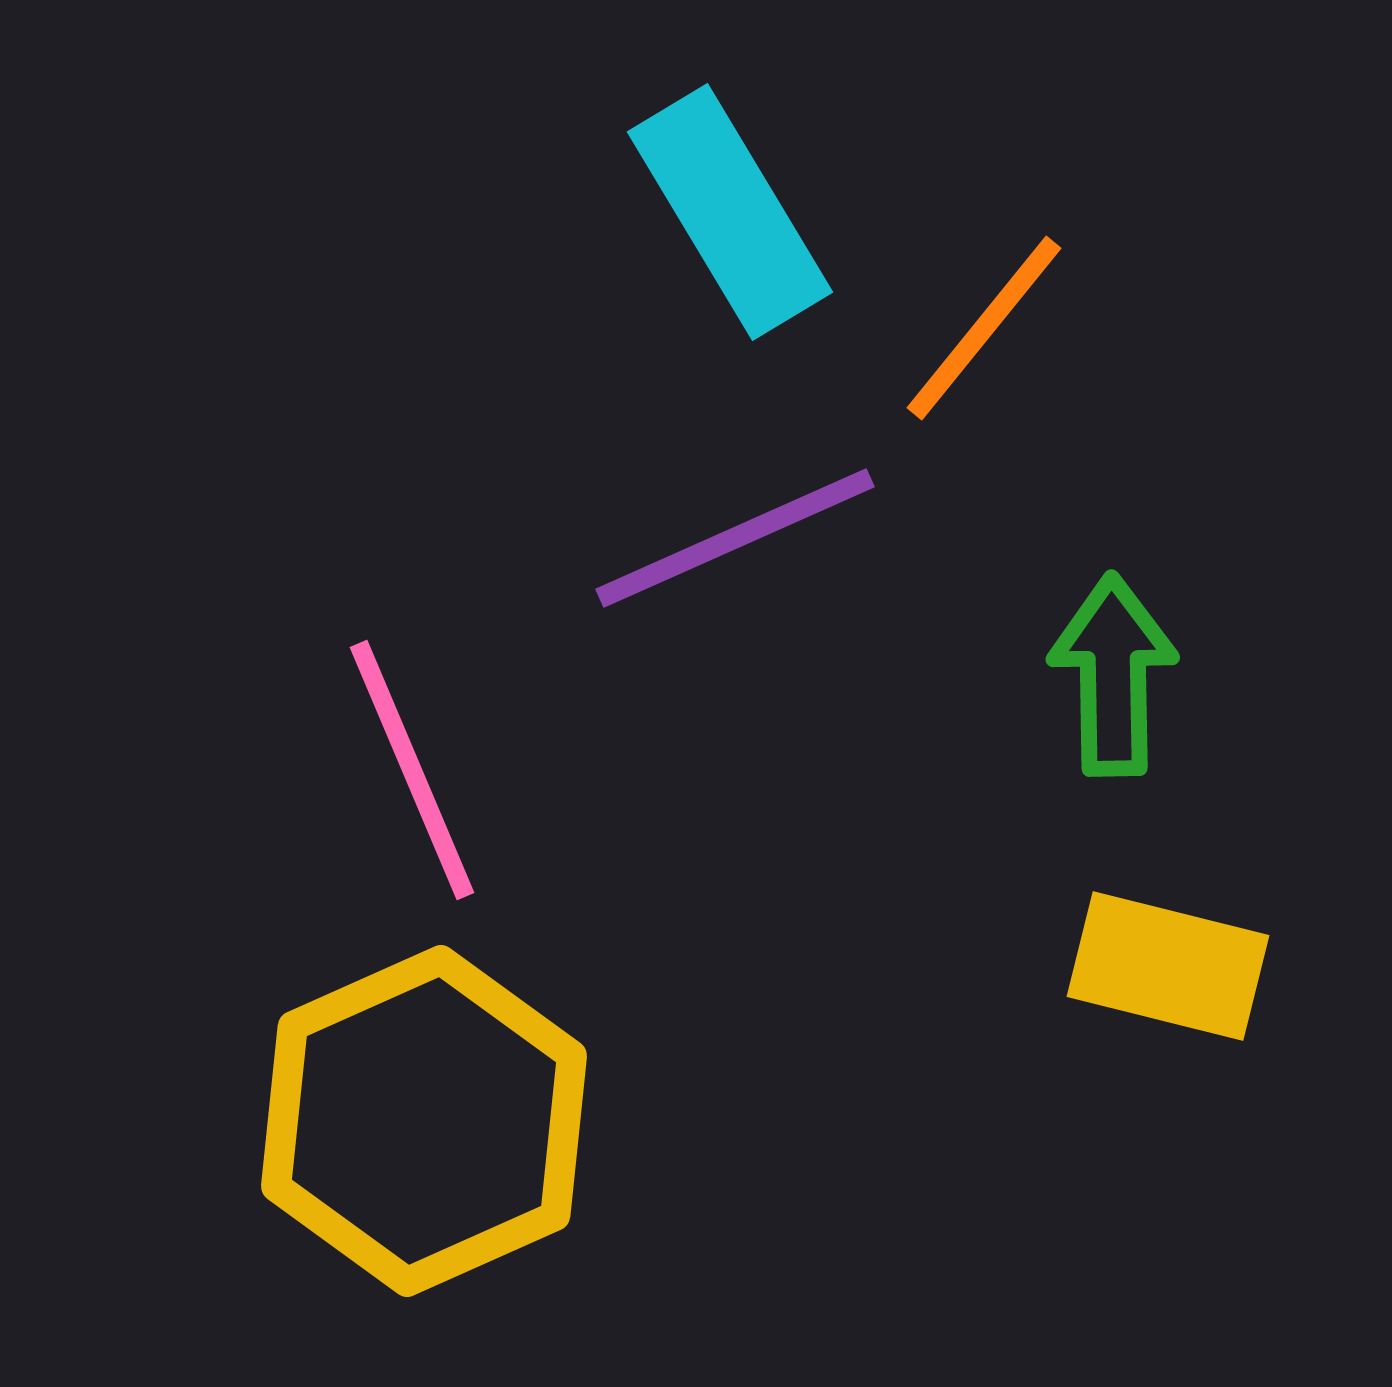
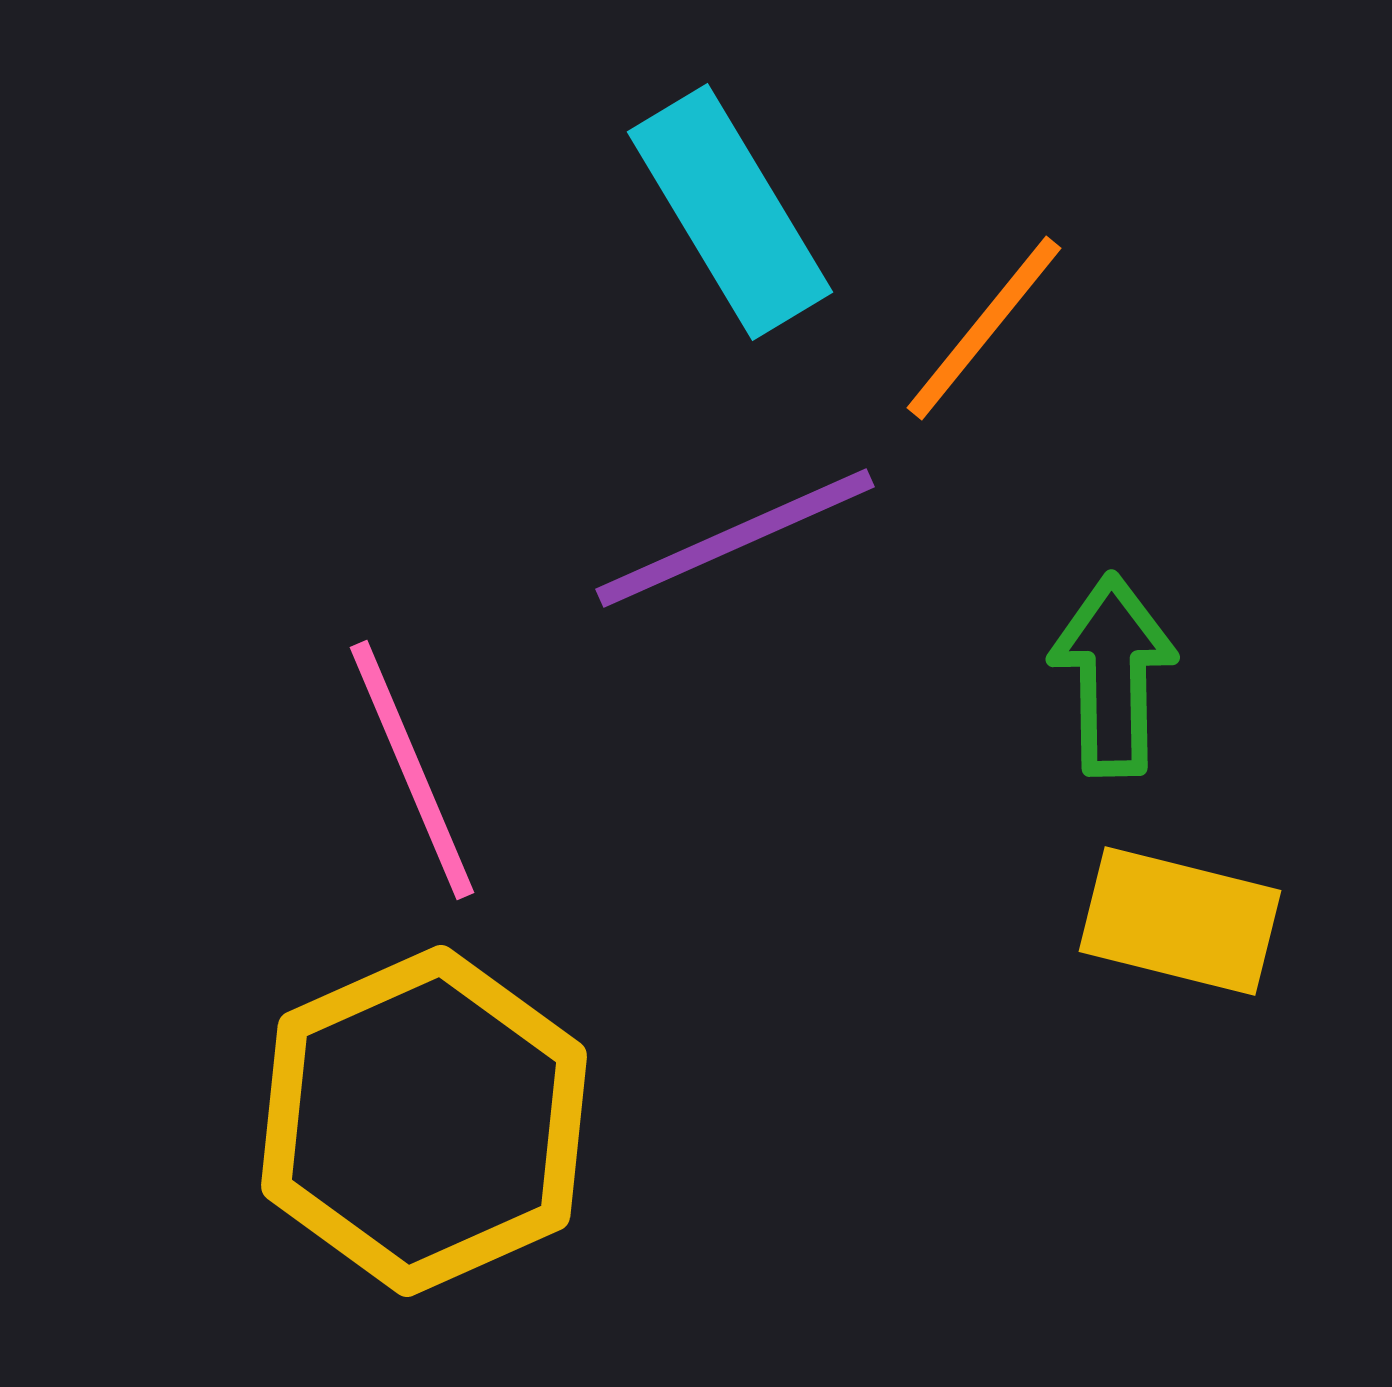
yellow rectangle: moved 12 px right, 45 px up
